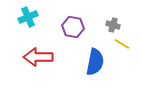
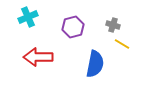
purple hexagon: rotated 25 degrees counterclockwise
blue semicircle: moved 2 px down
